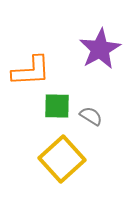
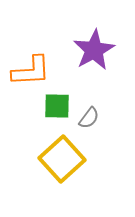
purple star: moved 6 px left, 1 px down
gray semicircle: moved 2 px left, 2 px down; rotated 95 degrees clockwise
